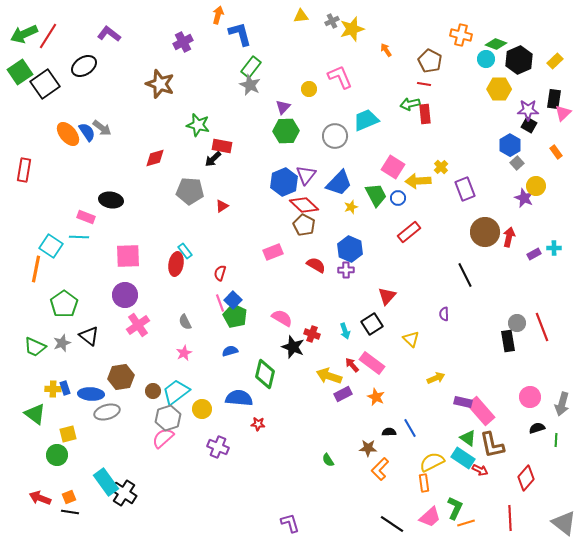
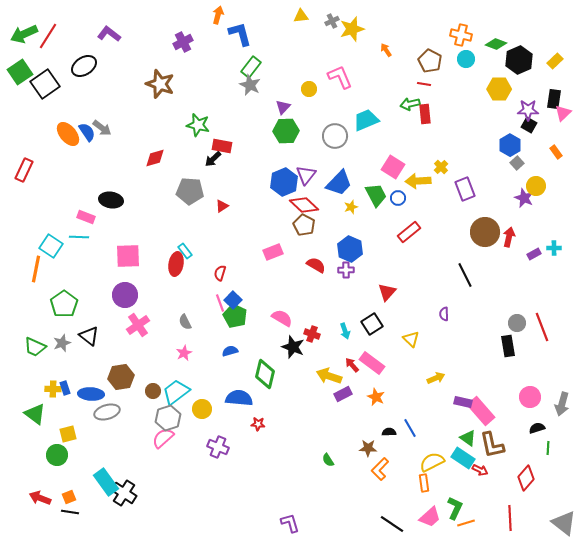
cyan circle at (486, 59): moved 20 px left
red rectangle at (24, 170): rotated 15 degrees clockwise
red triangle at (387, 296): moved 4 px up
black rectangle at (508, 341): moved 5 px down
green line at (556, 440): moved 8 px left, 8 px down
